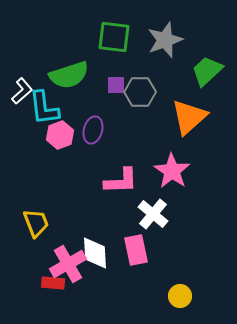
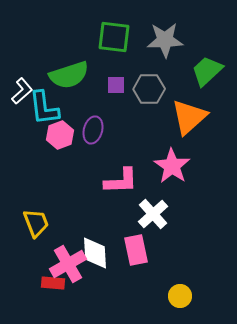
gray star: rotated 18 degrees clockwise
gray hexagon: moved 9 px right, 3 px up
pink star: moved 5 px up
white cross: rotated 8 degrees clockwise
